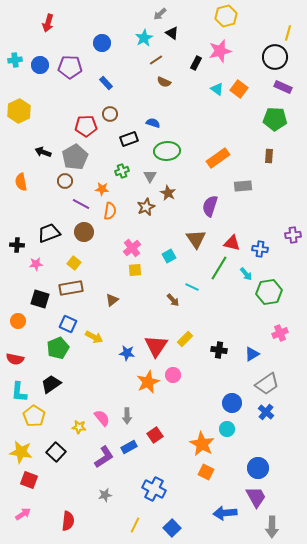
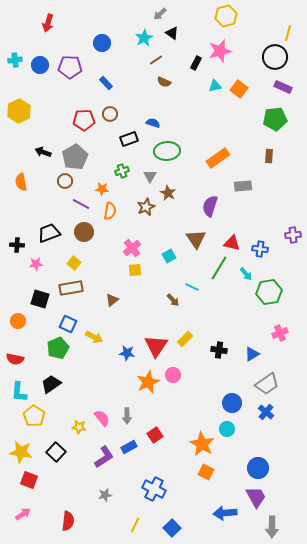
cyan triangle at (217, 89): moved 2 px left, 3 px up; rotated 48 degrees counterclockwise
green pentagon at (275, 119): rotated 10 degrees counterclockwise
red pentagon at (86, 126): moved 2 px left, 6 px up
